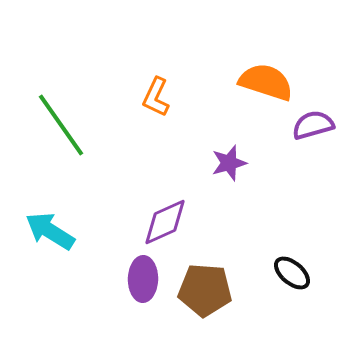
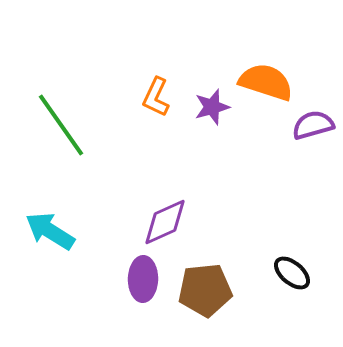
purple star: moved 17 px left, 56 px up
brown pentagon: rotated 10 degrees counterclockwise
